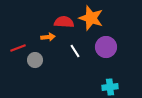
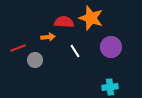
purple circle: moved 5 px right
